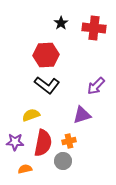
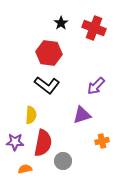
red cross: rotated 15 degrees clockwise
red hexagon: moved 3 px right, 2 px up; rotated 10 degrees clockwise
yellow semicircle: rotated 114 degrees clockwise
orange cross: moved 33 px right
